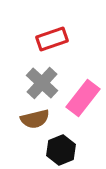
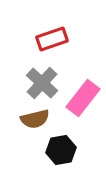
black hexagon: rotated 12 degrees clockwise
